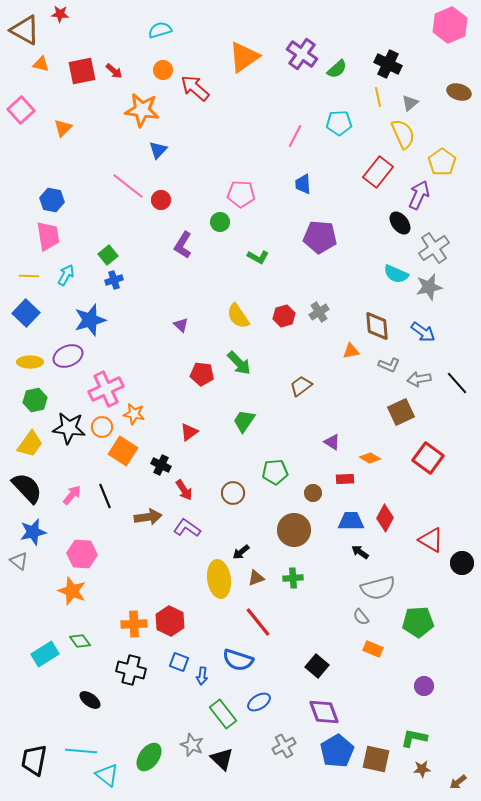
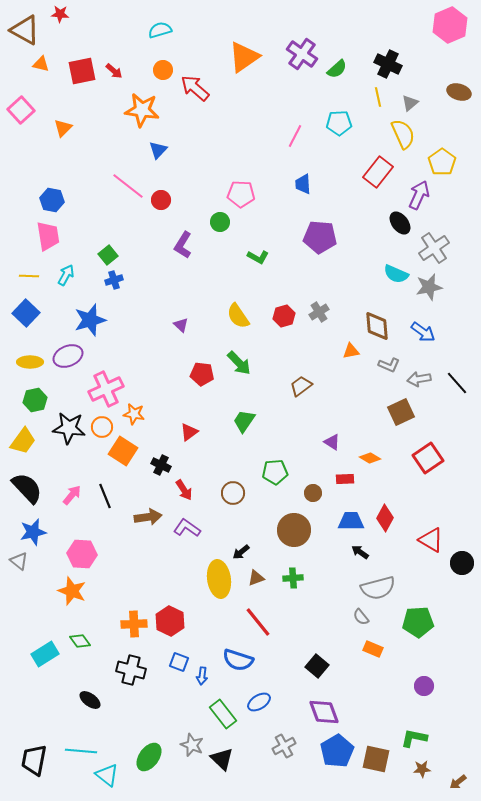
yellow trapezoid at (30, 444): moved 7 px left, 3 px up
red square at (428, 458): rotated 20 degrees clockwise
